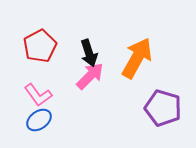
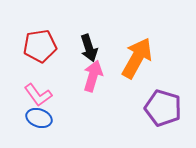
red pentagon: rotated 20 degrees clockwise
black arrow: moved 5 px up
pink arrow: moved 3 px right; rotated 28 degrees counterclockwise
blue ellipse: moved 2 px up; rotated 55 degrees clockwise
